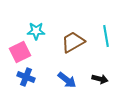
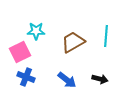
cyan line: rotated 15 degrees clockwise
